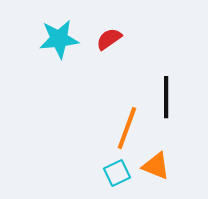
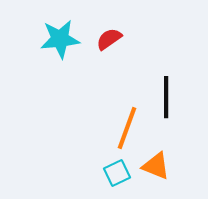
cyan star: moved 1 px right
